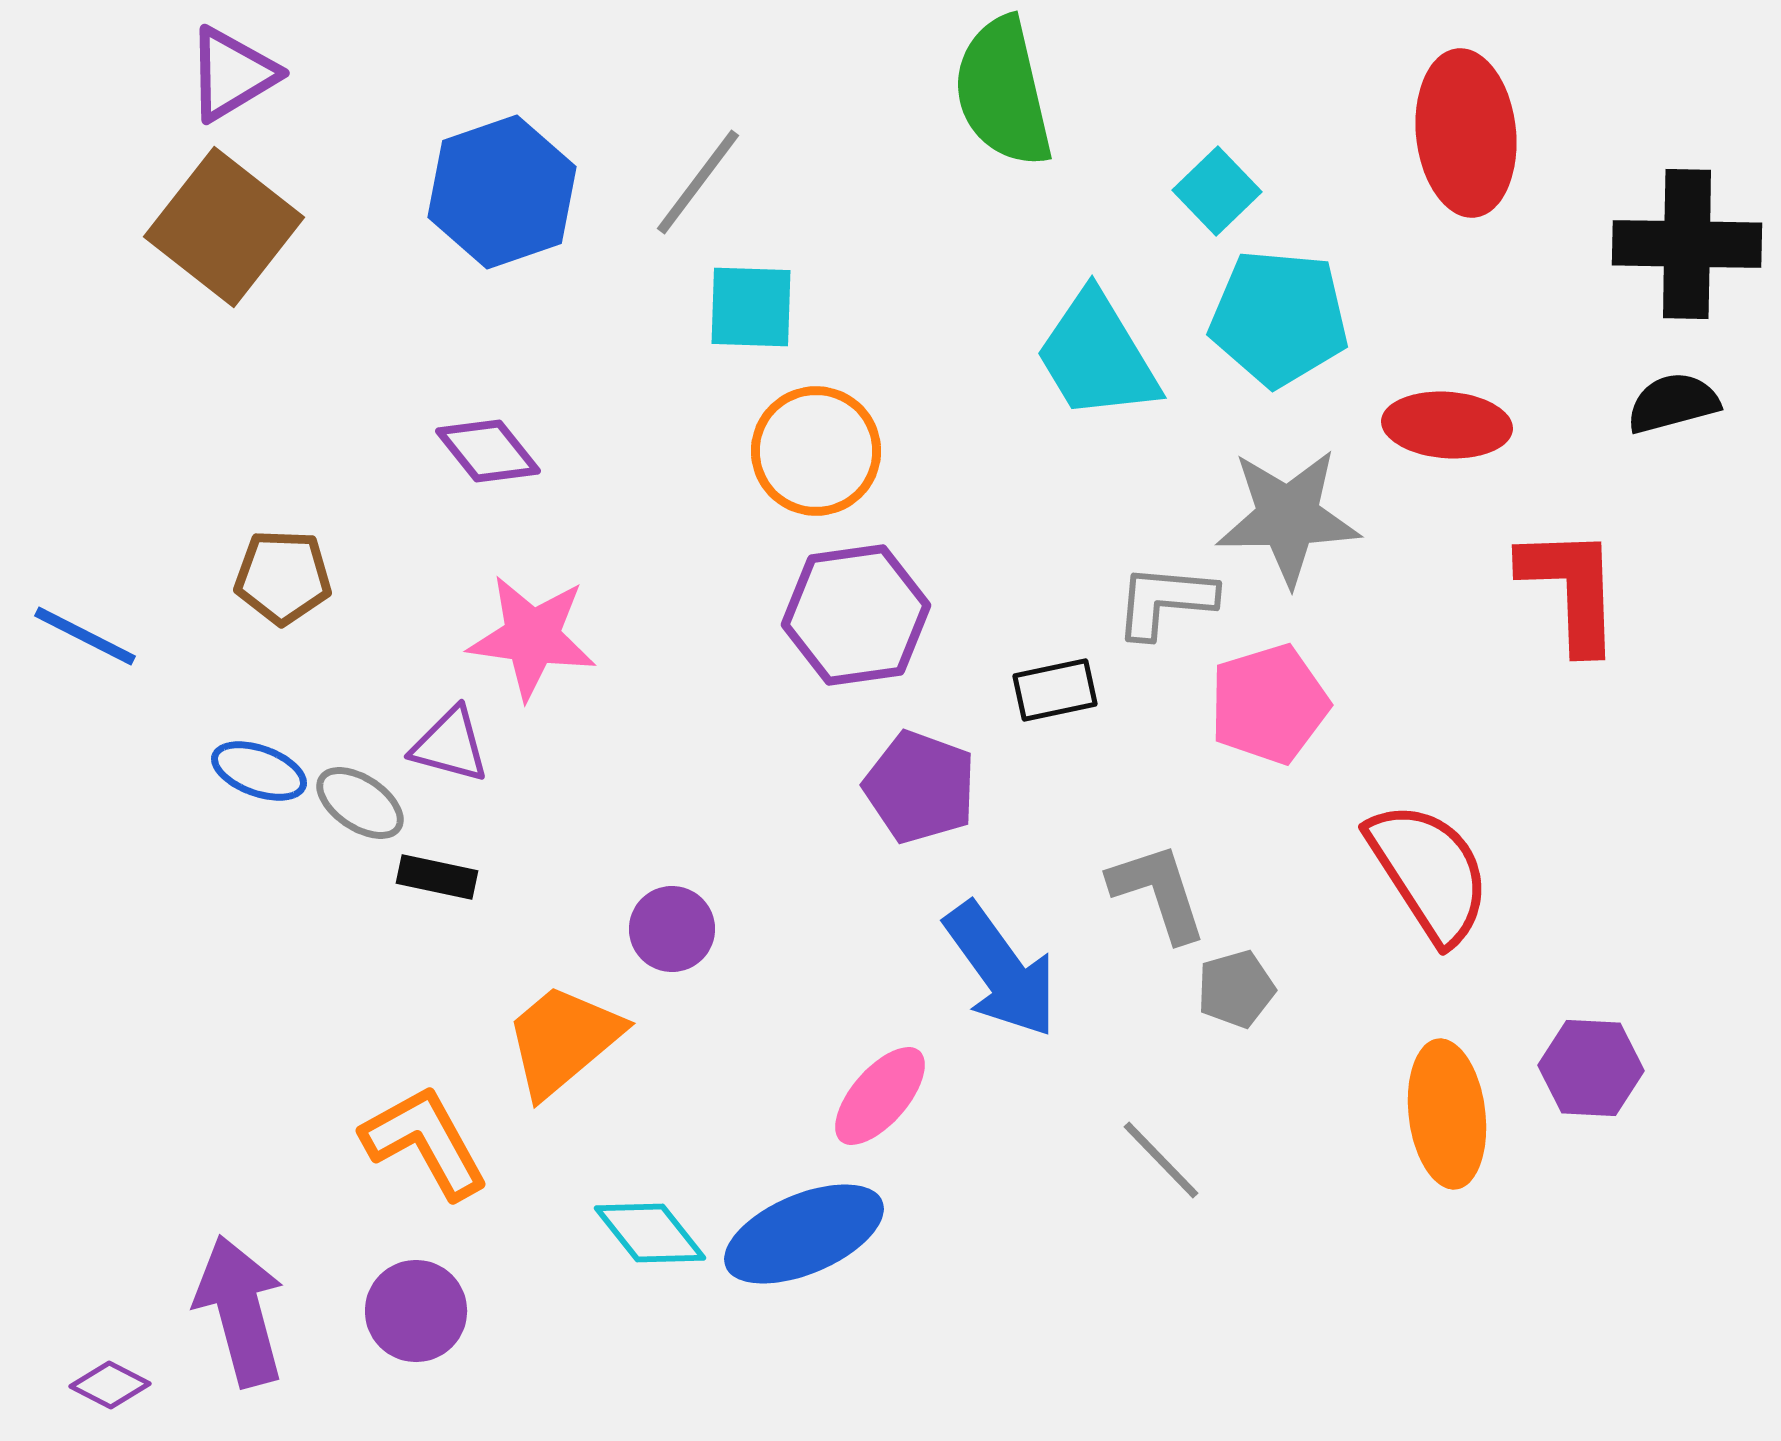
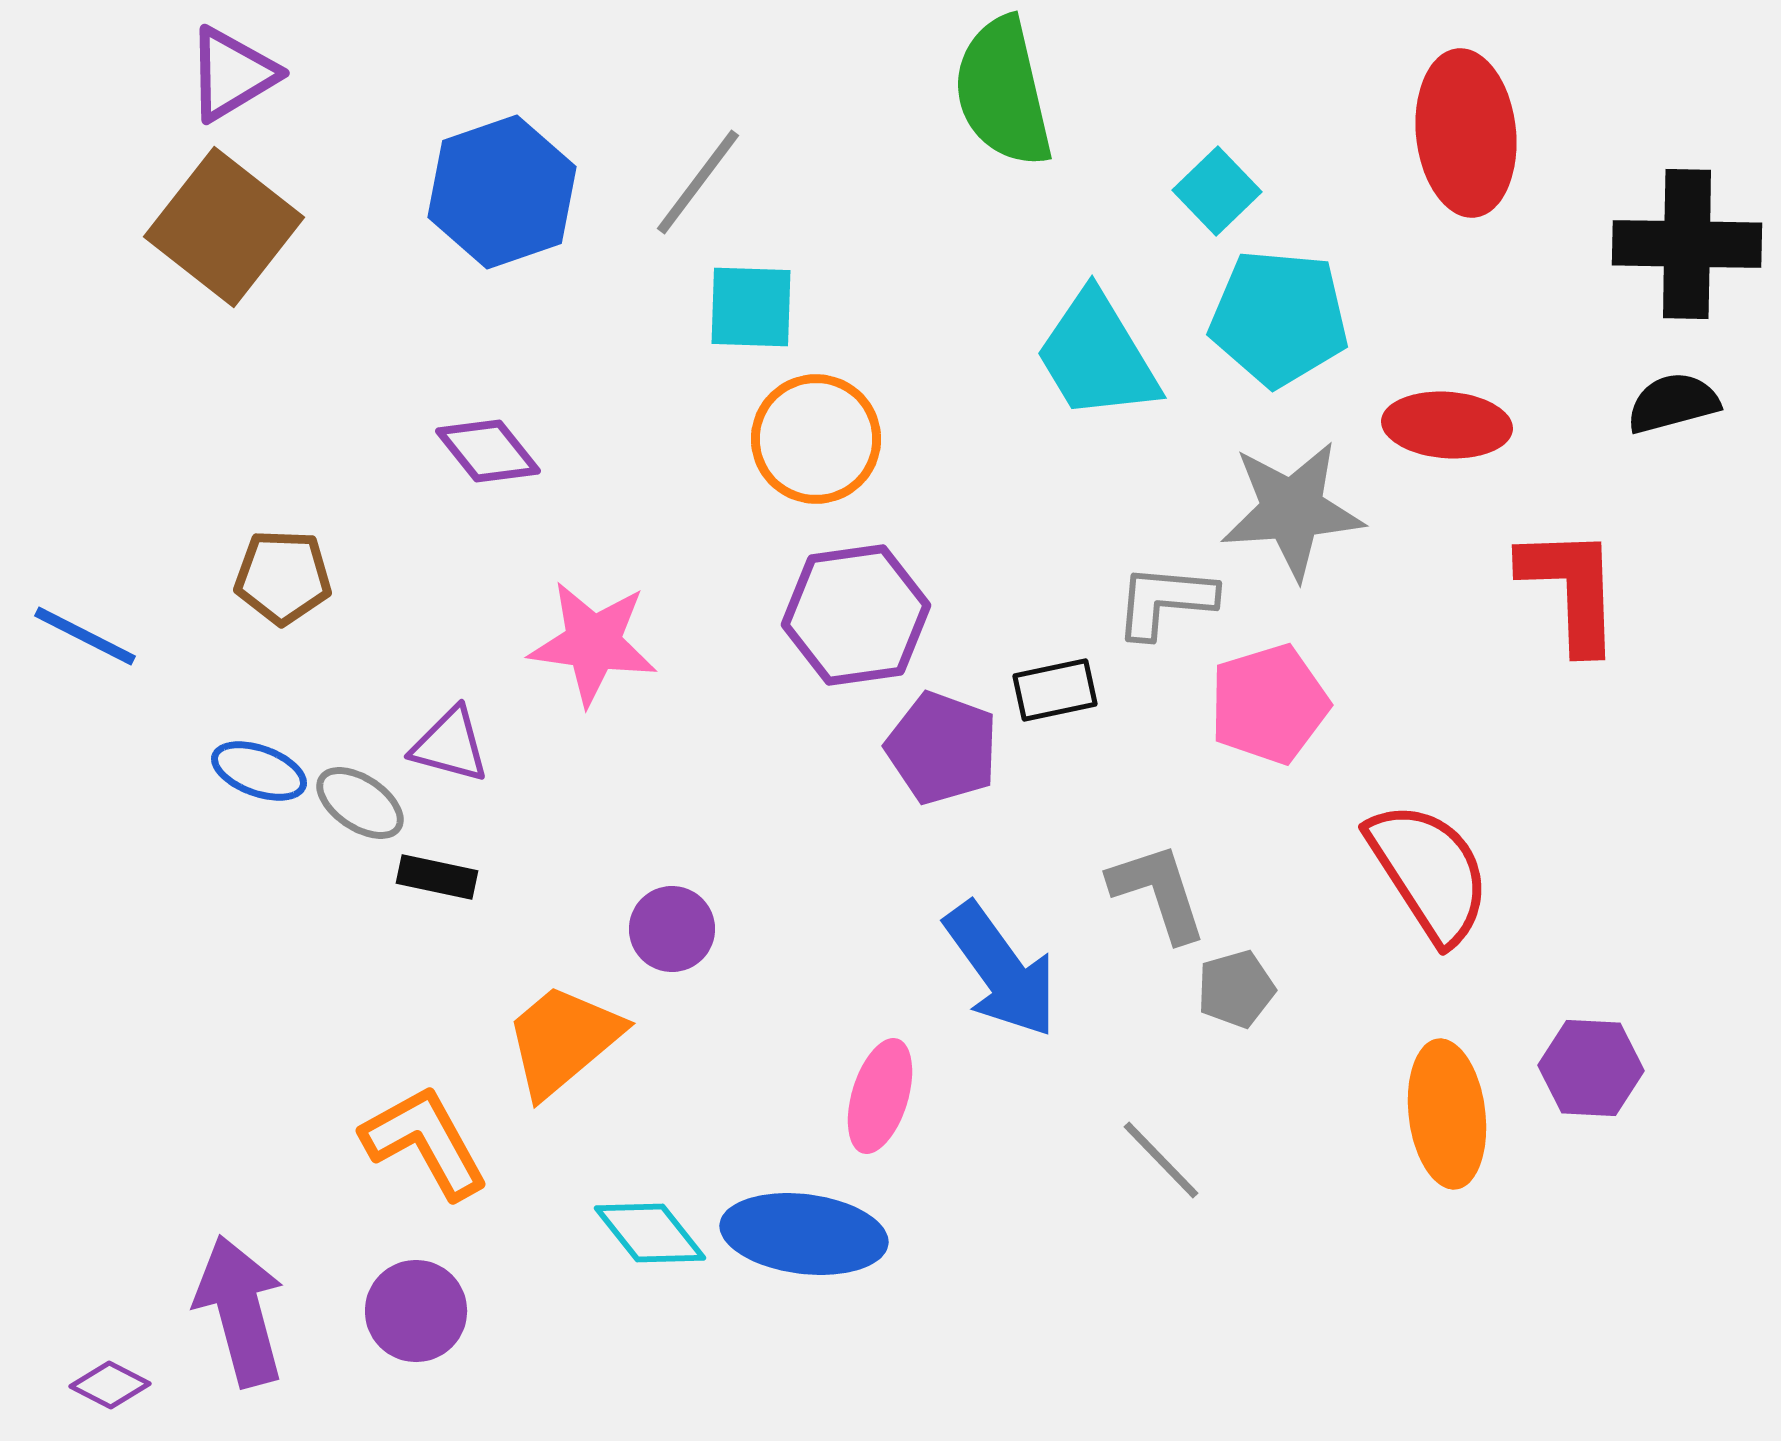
orange circle at (816, 451): moved 12 px up
gray star at (1288, 517): moved 4 px right, 7 px up; rotated 3 degrees counterclockwise
pink star at (532, 637): moved 61 px right, 6 px down
purple pentagon at (920, 787): moved 22 px right, 39 px up
pink ellipse at (880, 1096): rotated 24 degrees counterclockwise
blue ellipse at (804, 1234): rotated 30 degrees clockwise
